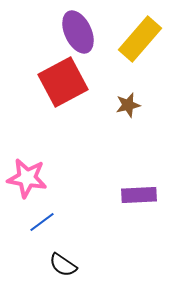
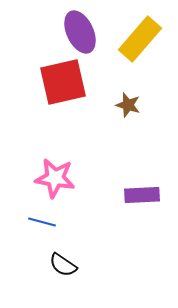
purple ellipse: moved 2 px right
red square: rotated 15 degrees clockwise
brown star: rotated 30 degrees clockwise
pink star: moved 28 px right
purple rectangle: moved 3 px right
blue line: rotated 52 degrees clockwise
